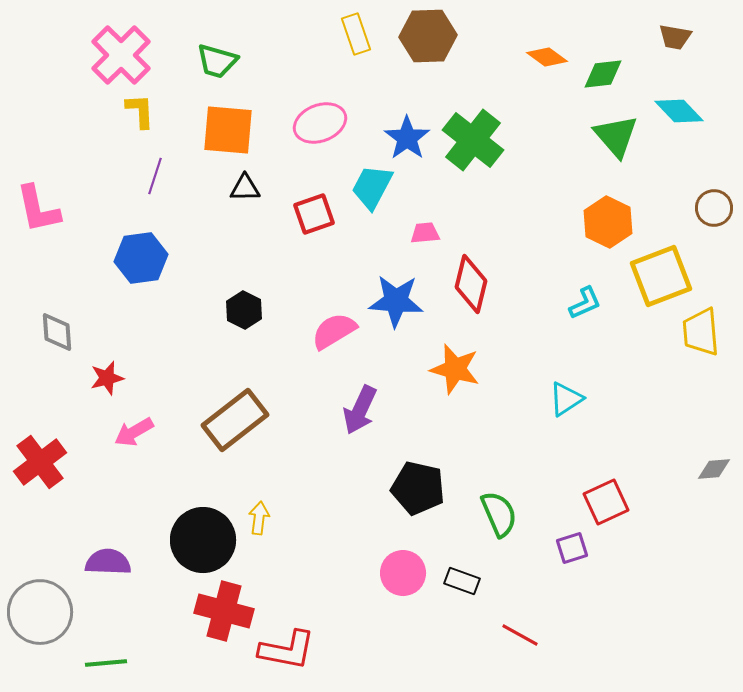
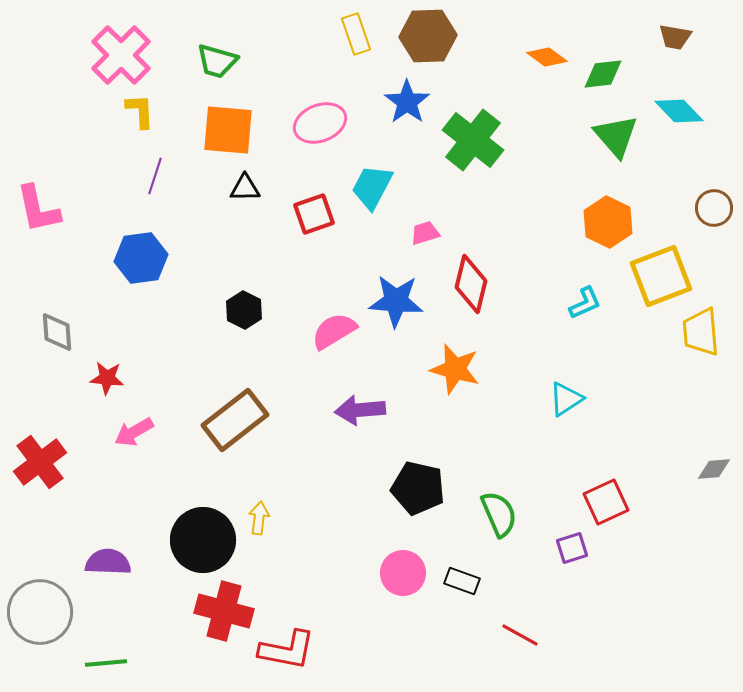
blue star at (407, 138): moved 36 px up
pink trapezoid at (425, 233): rotated 12 degrees counterclockwise
red star at (107, 378): rotated 20 degrees clockwise
purple arrow at (360, 410): rotated 60 degrees clockwise
